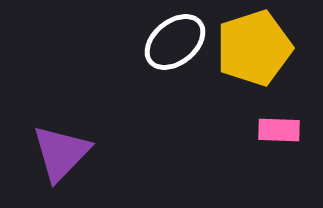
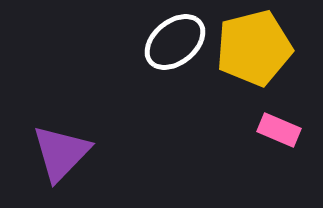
yellow pentagon: rotated 4 degrees clockwise
pink rectangle: rotated 21 degrees clockwise
